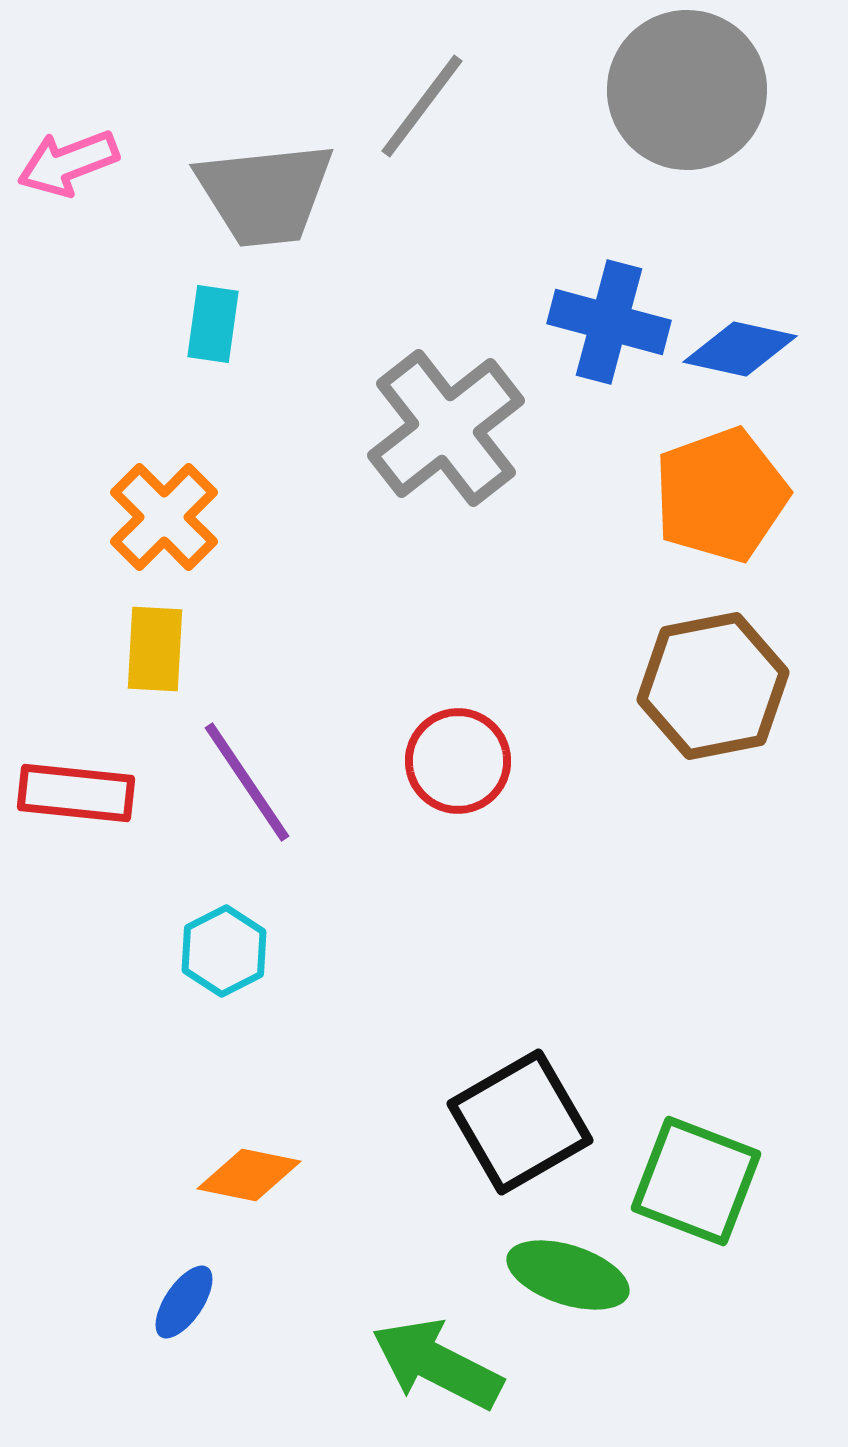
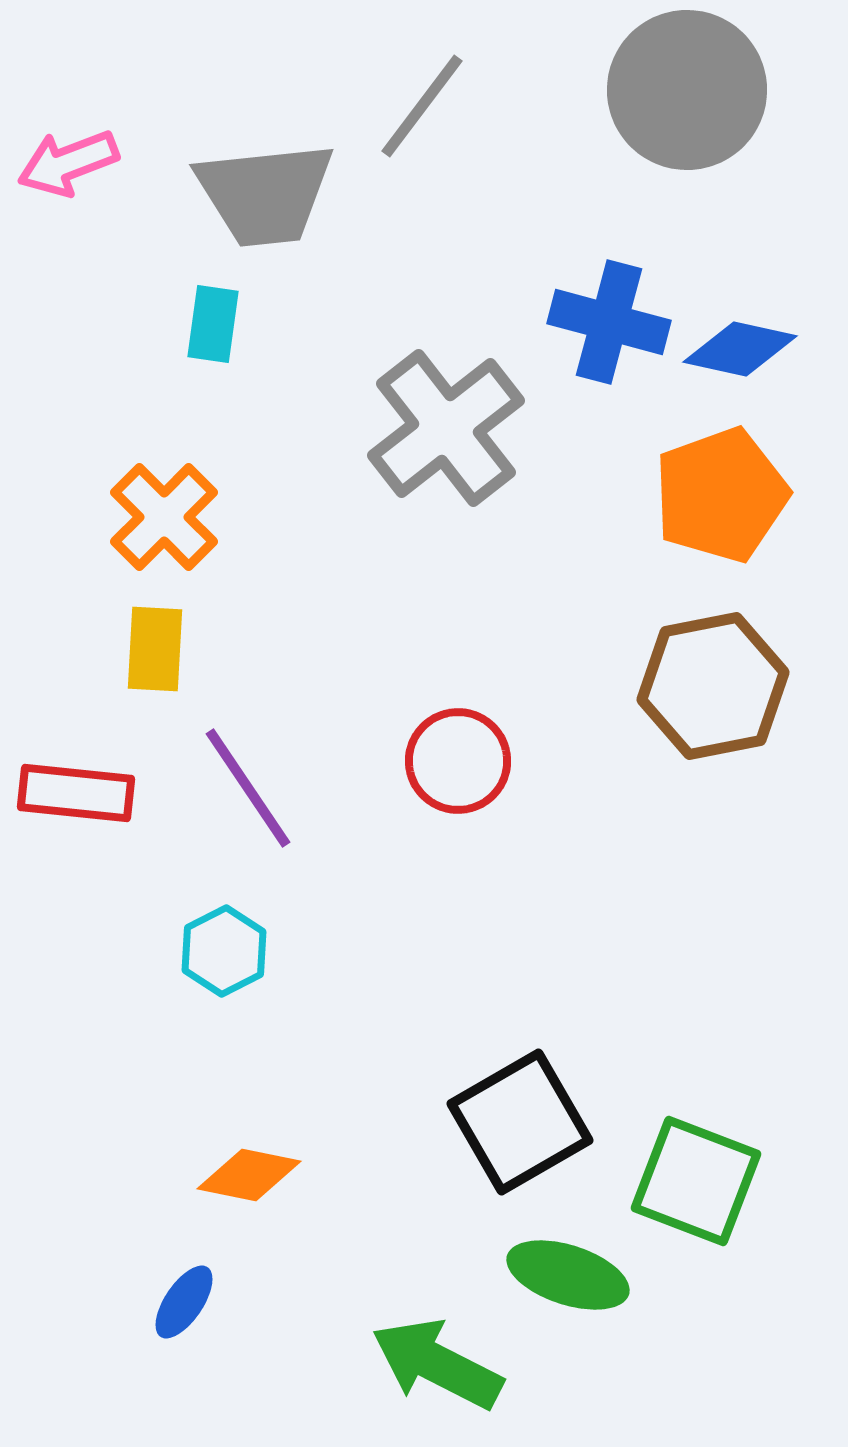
purple line: moved 1 px right, 6 px down
